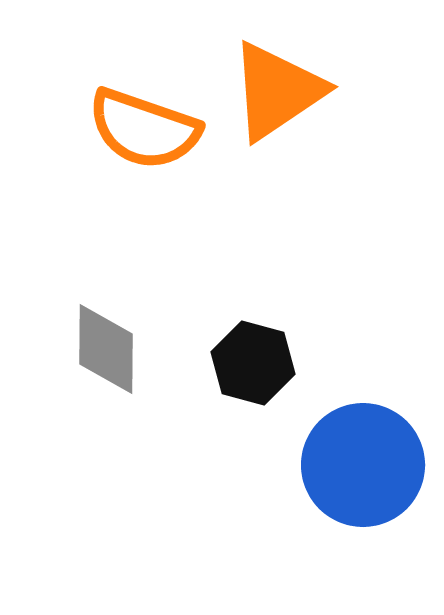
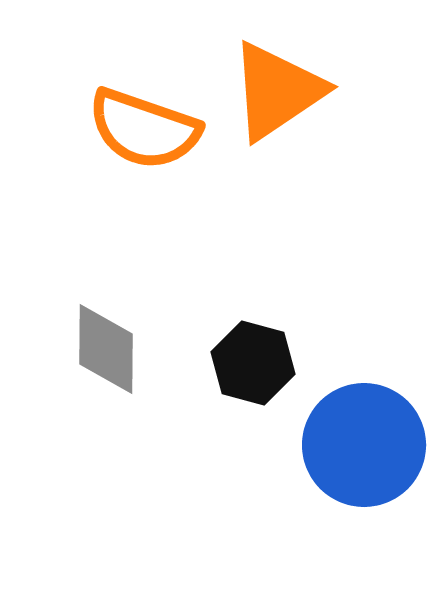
blue circle: moved 1 px right, 20 px up
